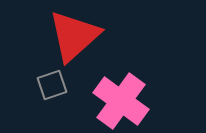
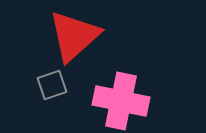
pink cross: rotated 24 degrees counterclockwise
